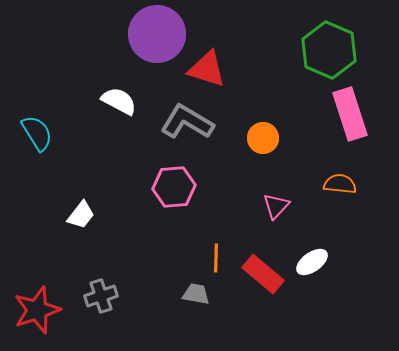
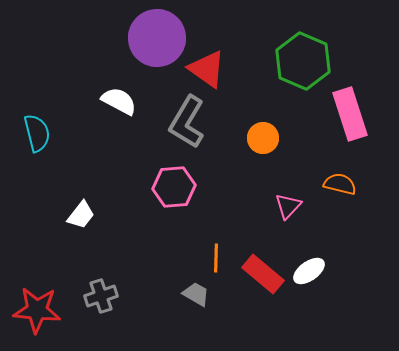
purple circle: moved 4 px down
green hexagon: moved 26 px left, 11 px down
red triangle: rotated 18 degrees clockwise
gray L-shape: rotated 90 degrees counterclockwise
cyan semicircle: rotated 18 degrees clockwise
orange semicircle: rotated 8 degrees clockwise
pink triangle: moved 12 px right
white ellipse: moved 3 px left, 9 px down
gray trapezoid: rotated 20 degrees clockwise
red star: rotated 24 degrees clockwise
